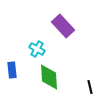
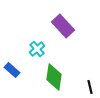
cyan cross: rotated 21 degrees clockwise
blue rectangle: rotated 42 degrees counterclockwise
green diamond: moved 5 px right; rotated 12 degrees clockwise
